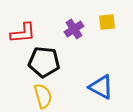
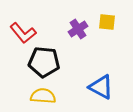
yellow square: rotated 12 degrees clockwise
purple cross: moved 4 px right
red L-shape: rotated 56 degrees clockwise
yellow semicircle: rotated 70 degrees counterclockwise
